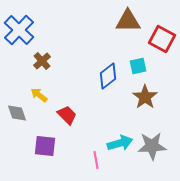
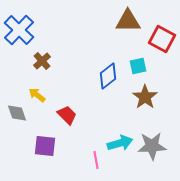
yellow arrow: moved 2 px left
